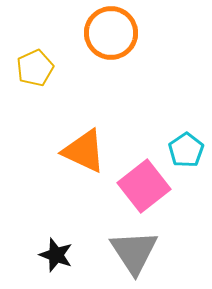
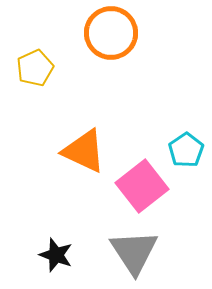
pink square: moved 2 px left
